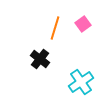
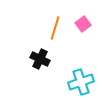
black cross: rotated 12 degrees counterclockwise
cyan cross: rotated 15 degrees clockwise
